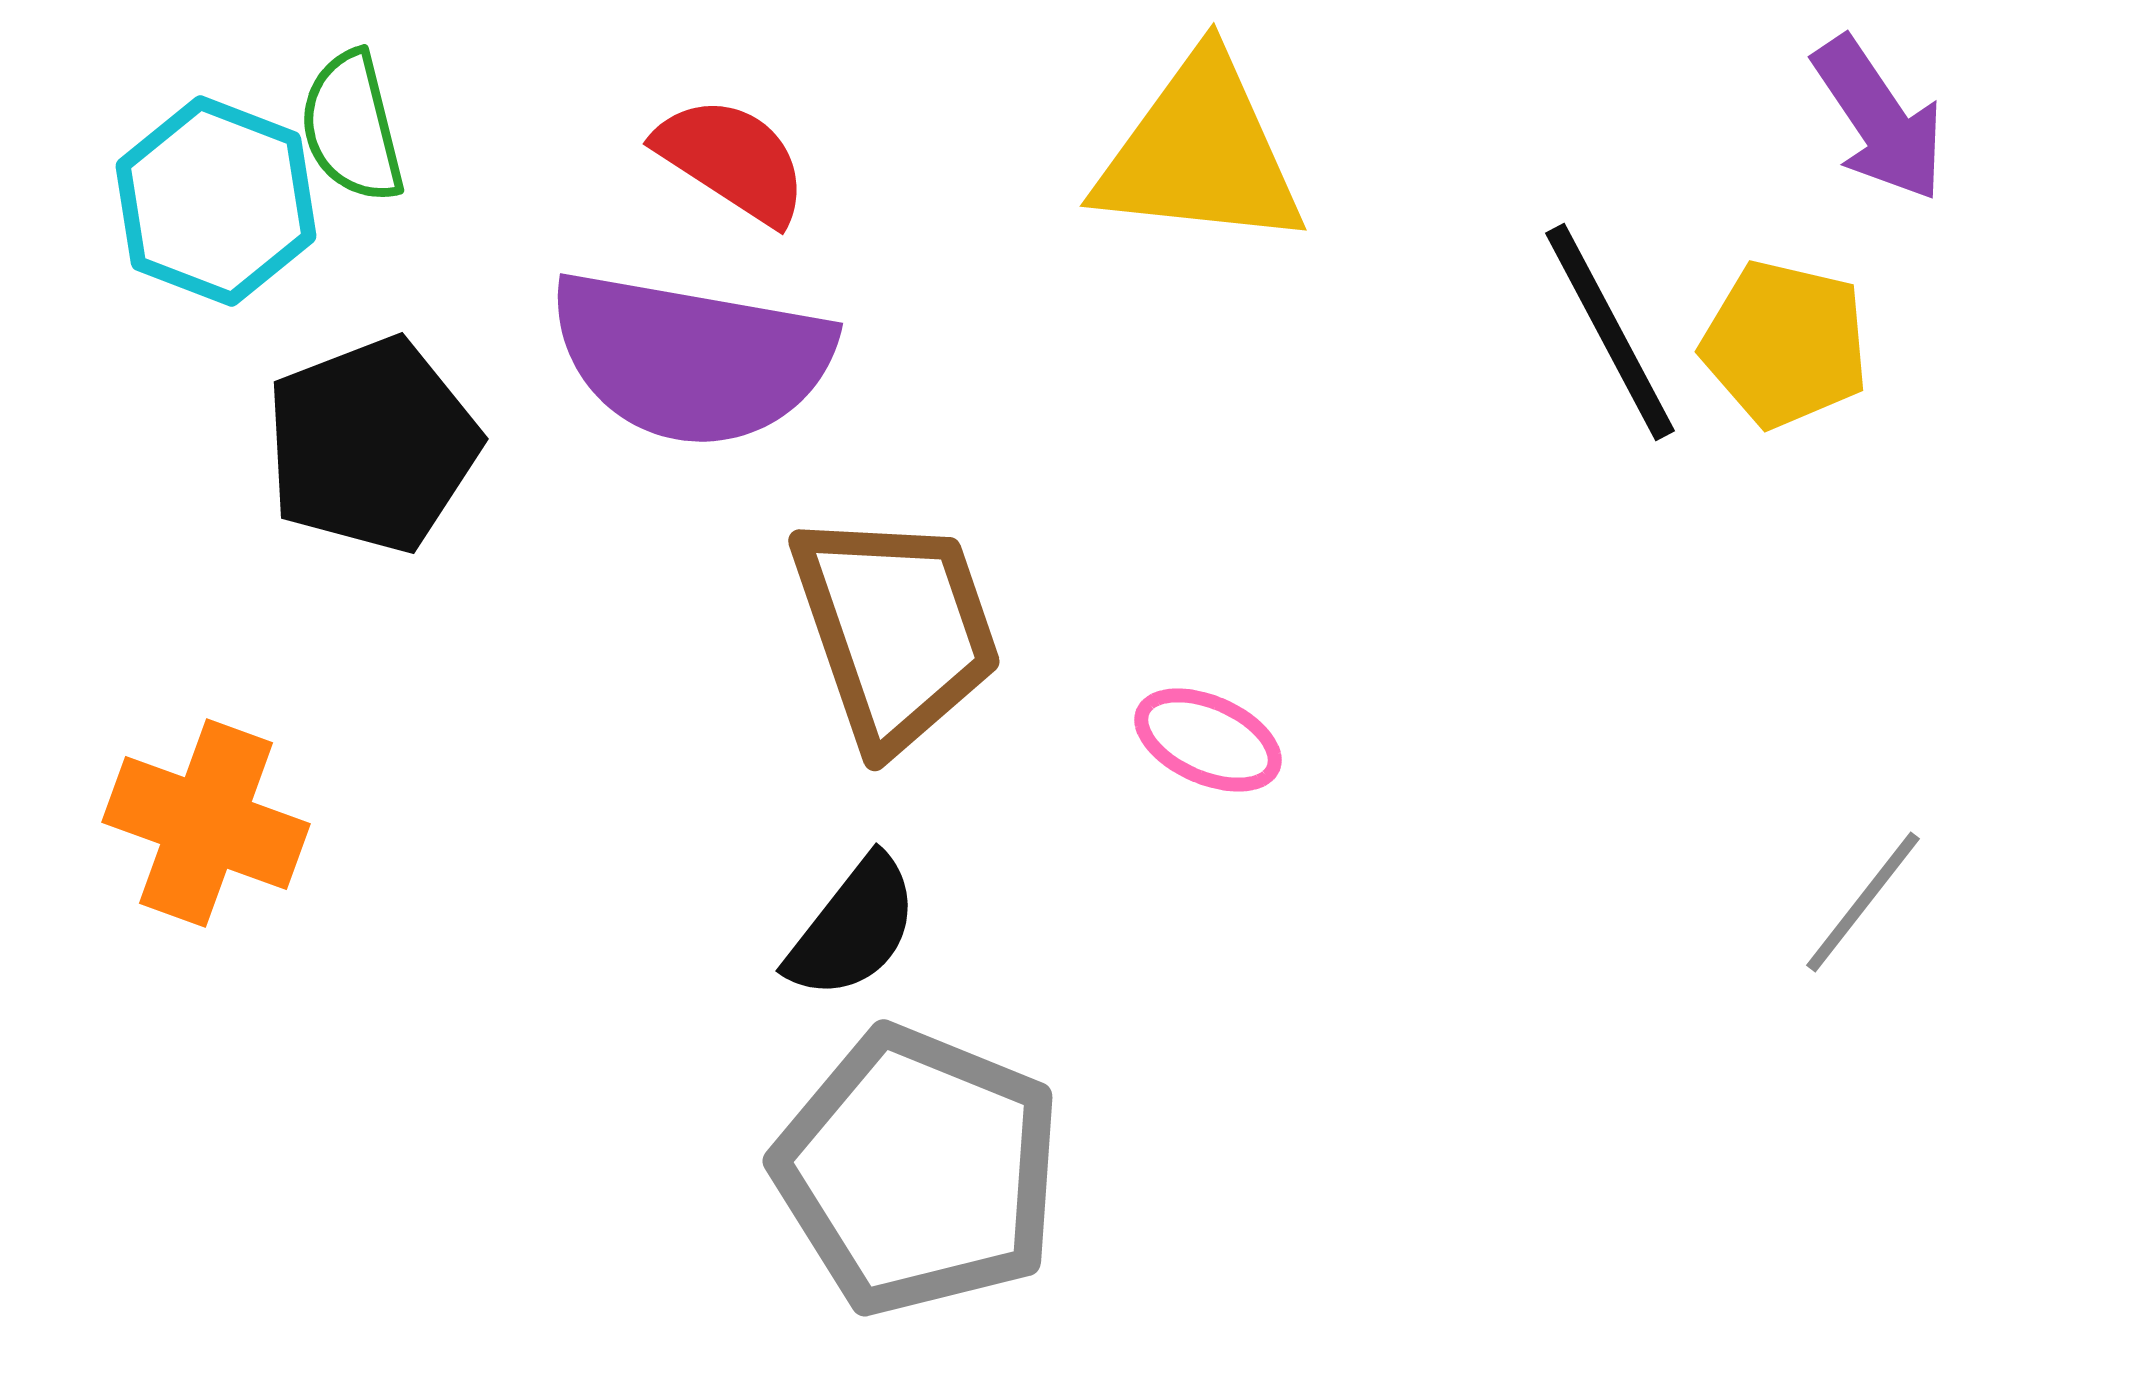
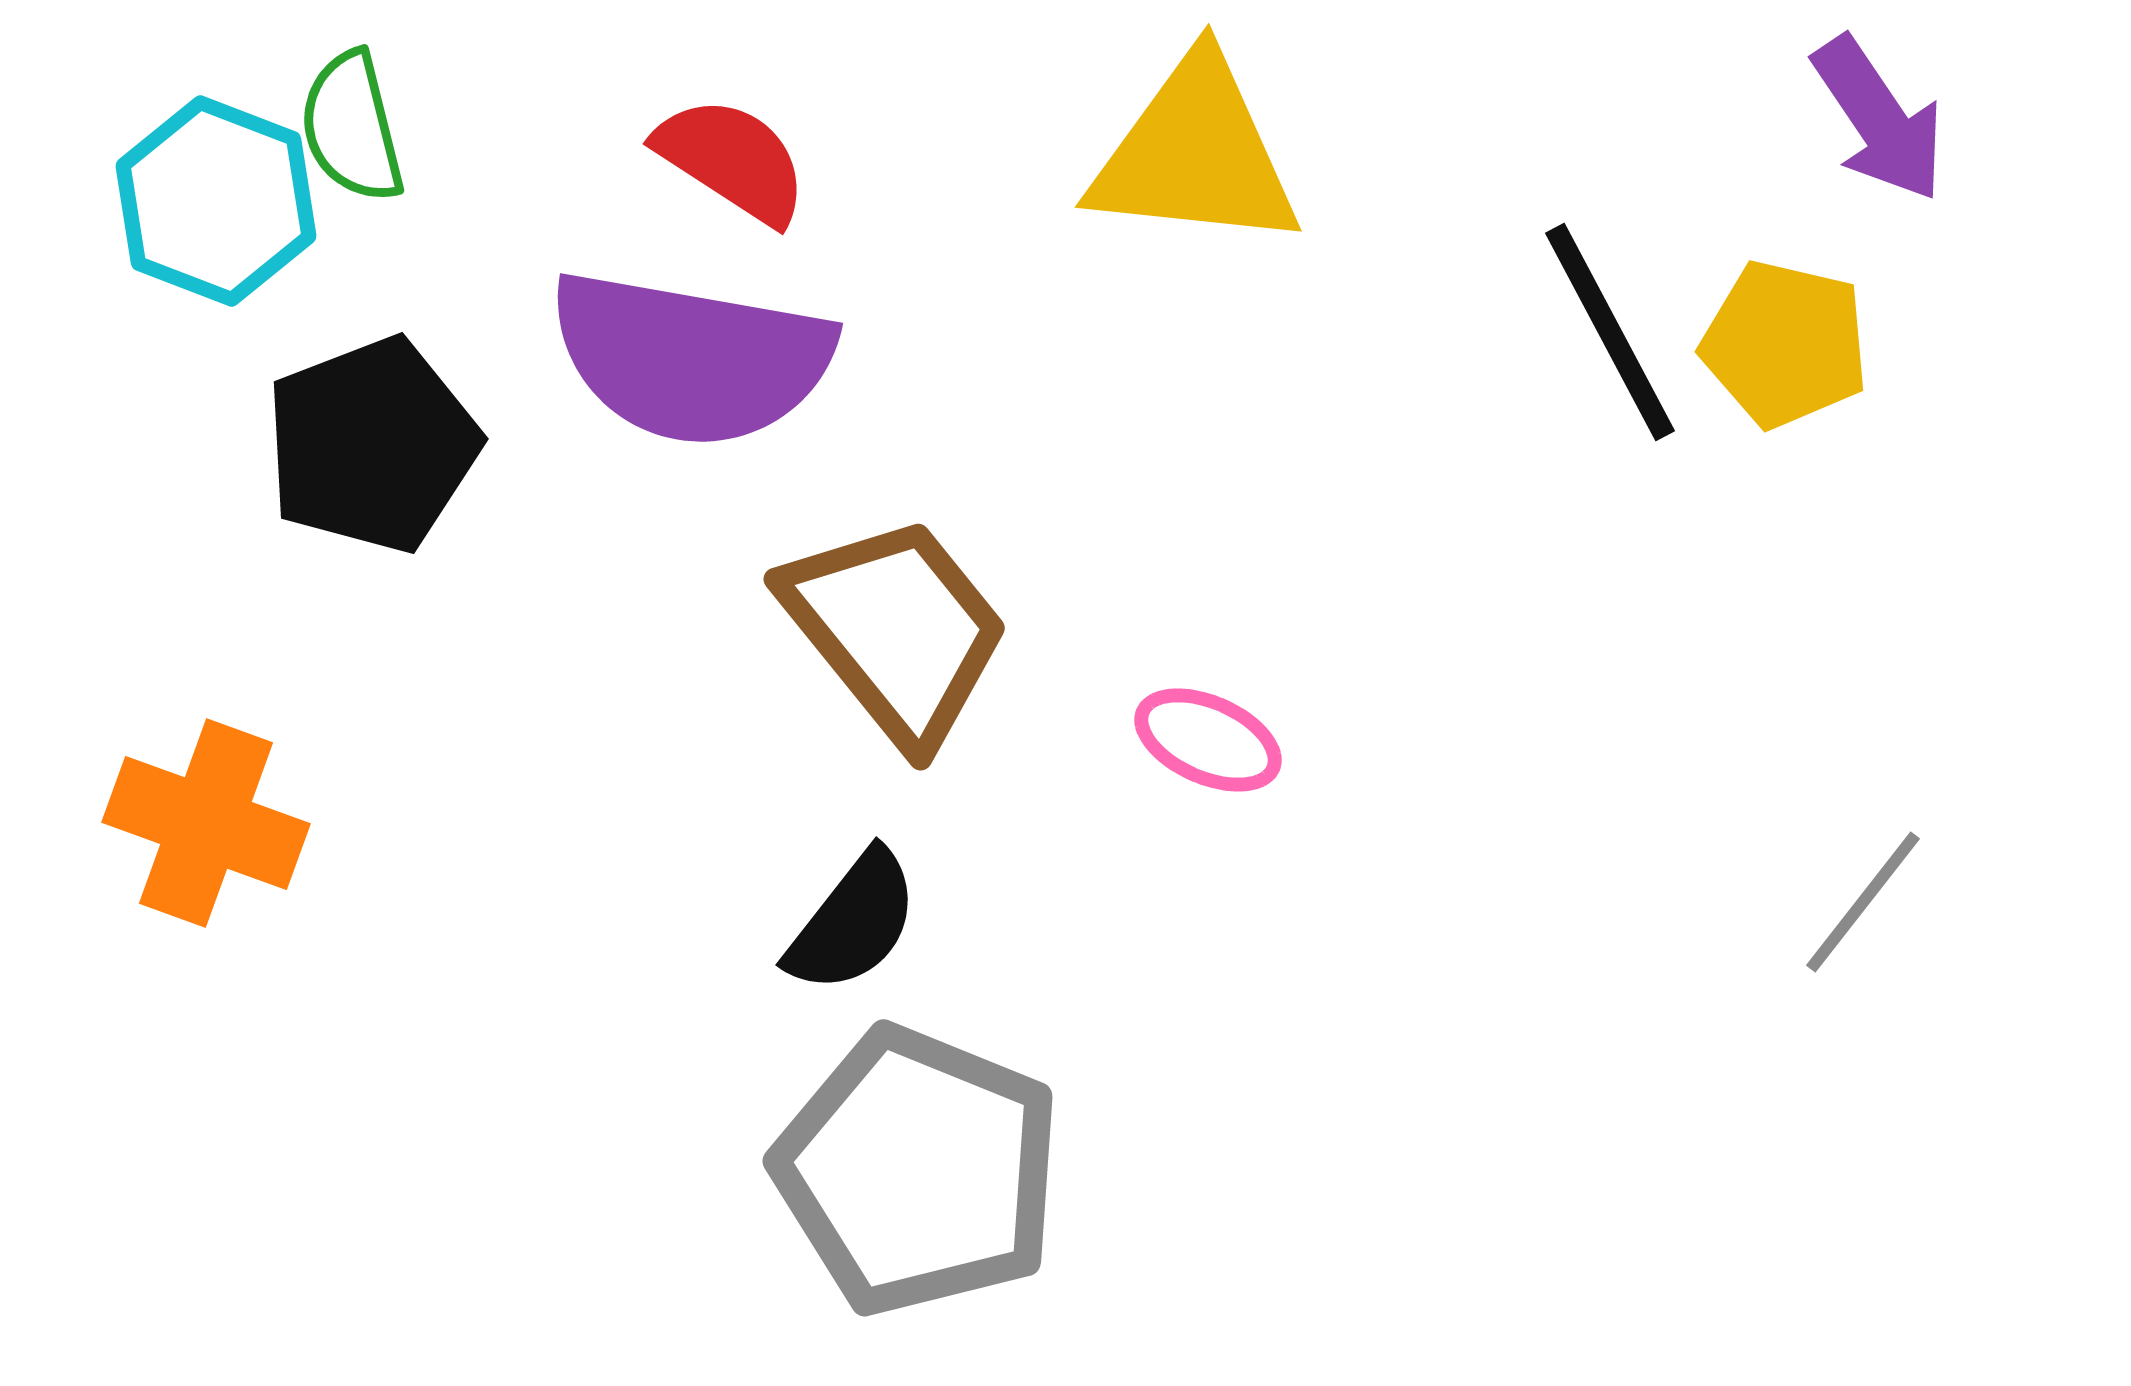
yellow triangle: moved 5 px left, 1 px down
brown trapezoid: rotated 20 degrees counterclockwise
black semicircle: moved 6 px up
